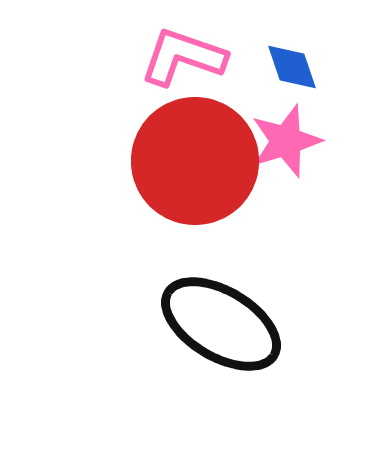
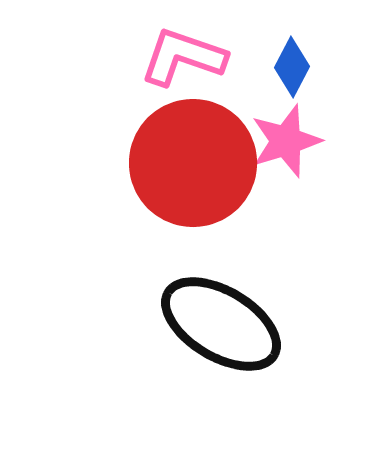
blue diamond: rotated 46 degrees clockwise
red circle: moved 2 px left, 2 px down
